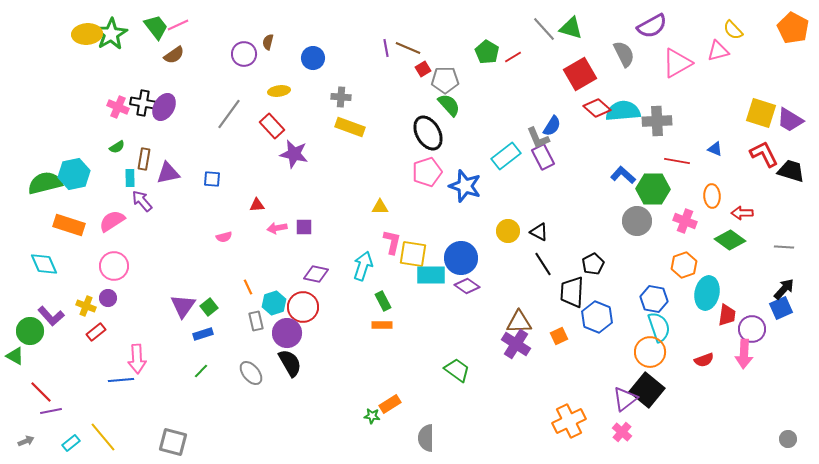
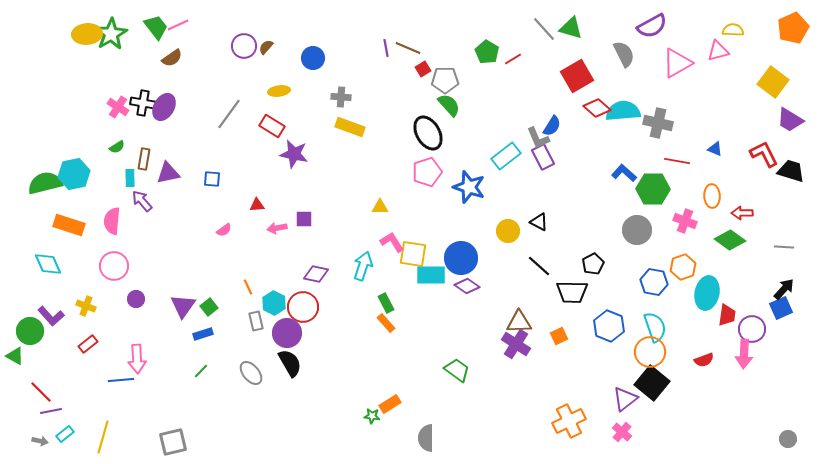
orange pentagon at (793, 28): rotated 20 degrees clockwise
yellow semicircle at (733, 30): rotated 135 degrees clockwise
brown semicircle at (268, 42): moved 2 px left, 5 px down; rotated 28 degrees clockwise
purple circle at (244, 54): moved 8 px up
brown semicircle at (174, 55): moved 2 px left, 3 px down
red line at (513, 57): moved 2 px down
red square at (580, 74): moved 3 px left, 2 px down
pink cross at (118, 107): rotated 10 degrees clockwise
yellow square at (761, 113): moved 12 px right, 31 px up; rotated 20 degrees clockwise
gray cross at (657, 121): moved 1 px right, 2 px down; rotated 16 degrees clockwise
red rectangle at (272, 126): rotated 15 degrees counterclockwise
blue L-shape at (623, 175): moved 1 px right, 2 px up
blue star at (465, 186): moved 4 px right, 1 px down
pink semicircle at (112, 221): rotated 52 degrees counterclockwise
gray circle at (637, 221): moved 9 px down
purple square at (304, 227): moved 8 px up
black triangle at (539, 232): moved 10 px up
pink semicircle at (224, 237): moved 7 px up; rotated 21 degrees counterclockwise
pink L-shape at (392, 242): rotated 45 degrees counterclockwise
cyan diamond at (44, 264): moved 4 px right
black line at (543, 264): moved 4 px left, 2 px down; rotated 15 degrees counterclockwise
orange hexagon at (684, 265): moved 1 px left, 2 px down
black trapezoid at (572, 292): rotated 92 degrees counterclockwise
purple circle at (108, 298): moved 28 px right, 1 px down
blue hexagon at (654, 299): moved 17 px up
green rectangle at (383, 301): moved 3 px right, 2 px down
cyan hexagon at (274, 303): rotated 15 degrees counterclockwise
blue hexagon at (597, 317): moved 12 px right, 9 px down
orange rectangle at (382, 325): moved 4 px right, 2 px up; rotated 48 degrees clockwise
cyan semicircle at (659, 327): moved 4 px left
red rectangle at (96, 332): moved 8 px left, 12 px down
black square at (647, 390): moved 5 px right, 7 px up
yellow line at (103, 437): rotated 56 degrees clockwise
gray arrow at (26, 441): moved 14 px right; rotated 35 degrees clockwise
gray square at (173, 442): rotated 28 degrees counterclockwise
cyan rectangle at (71, 443): moved 6 px left, 9 px up
